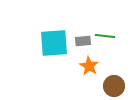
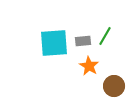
green line: rotated 66 degrees counterclockwise
